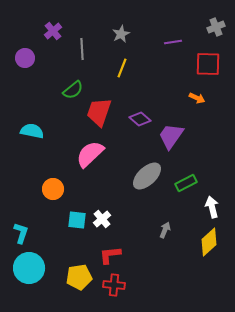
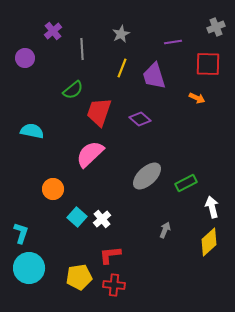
purple trapezoid: moved 17 px left, 60 px up; rotated 52 degrees counterclockwise
cyan square: moved 3 px up; rotated 36 degrees clockwise
